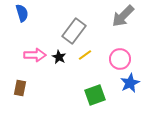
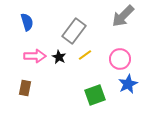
blue semicircle: moved 5 px right, 9 px down
pink arrow: moved 1 px down
blue star: moved 2 px left, 1 px down
brown rectangle: moved 5 px right
